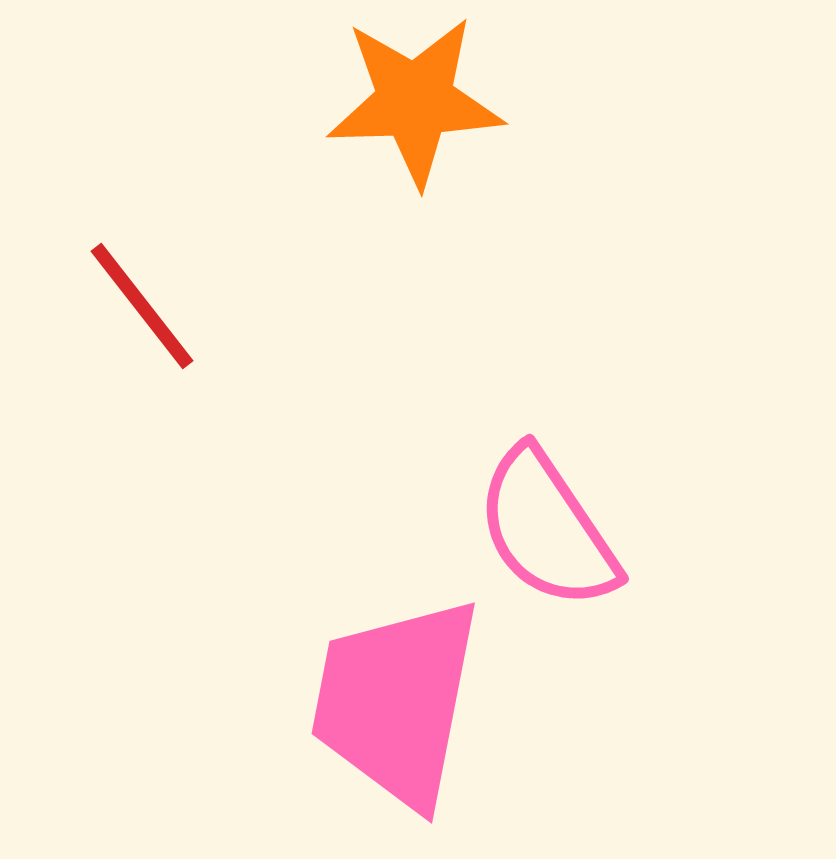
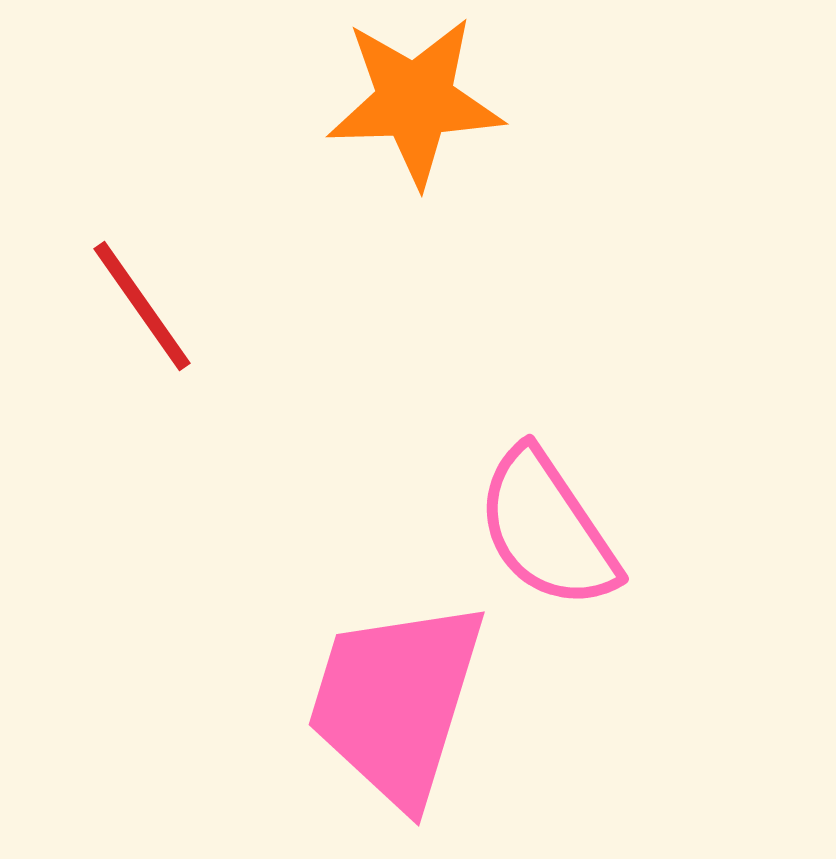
red line: rotated 3 degrees clockwise
pink trapezoid: rotated 6 degrees clockwise
